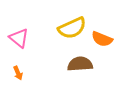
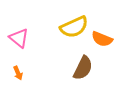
yellow semicircle: moved 2 px right, 1 px up
brown semicircle: moved 3 px right, 4 px down; rotated 120 degrees clockwise
